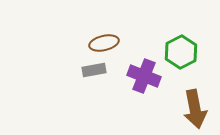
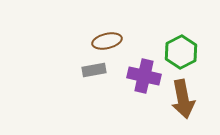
brown ellipse: moved 3 px right, 2 px up
purple cross: rotated 8 degrees counterclockwise
brown arrow: moved 12 px left, 10 px up
